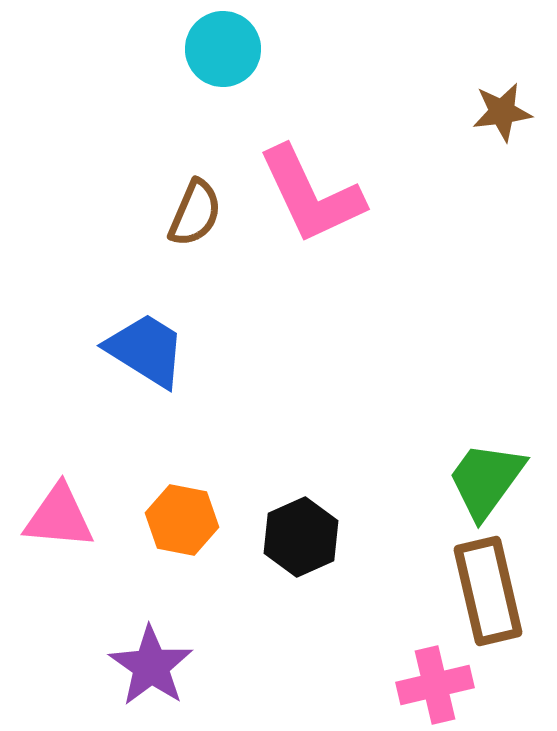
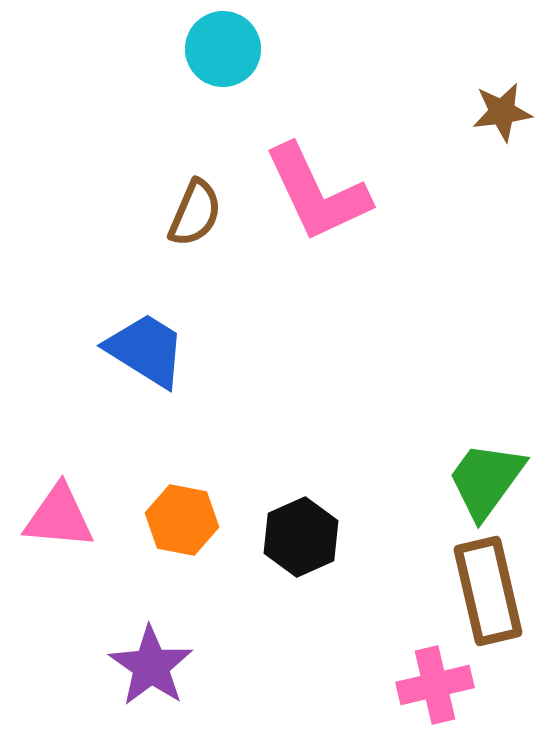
pink L-shape: moved 6 px right, 2 px up
